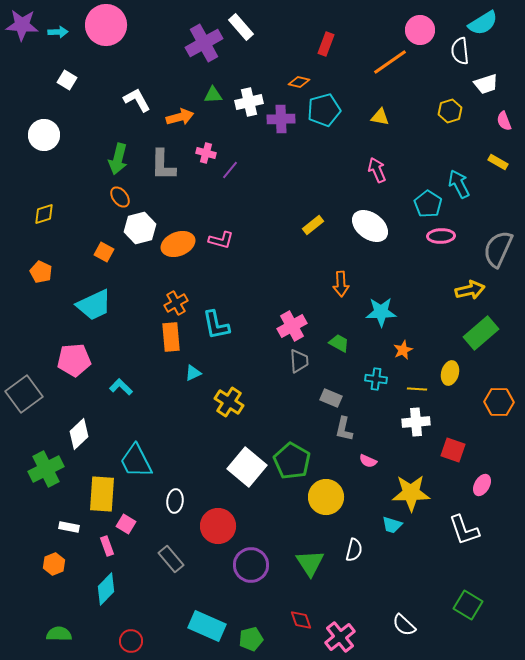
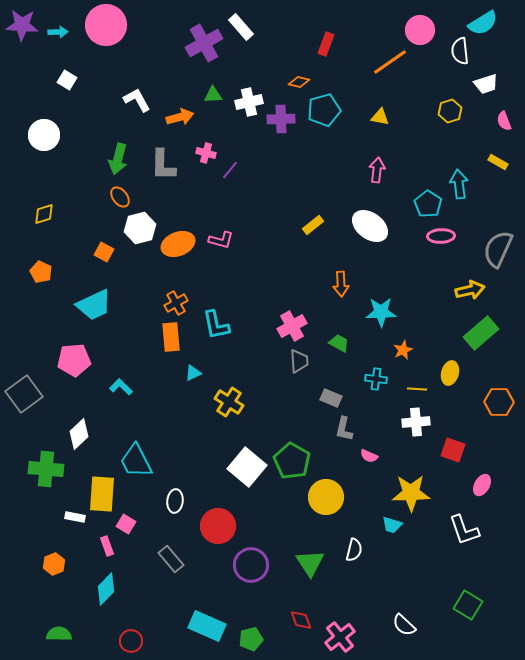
pink arrow at (377, 170): rotated 30 degrees clockwise
cyan arrow at (459, 184): rotated 20 degrees clockwise
pink semicircle at (368, 461): moved 1 px right, 5 px up
green cross at (46, 469): rotated 32 degrees clockwise
white rectangle at (69, 527): moved 6 px right, 10 px up
